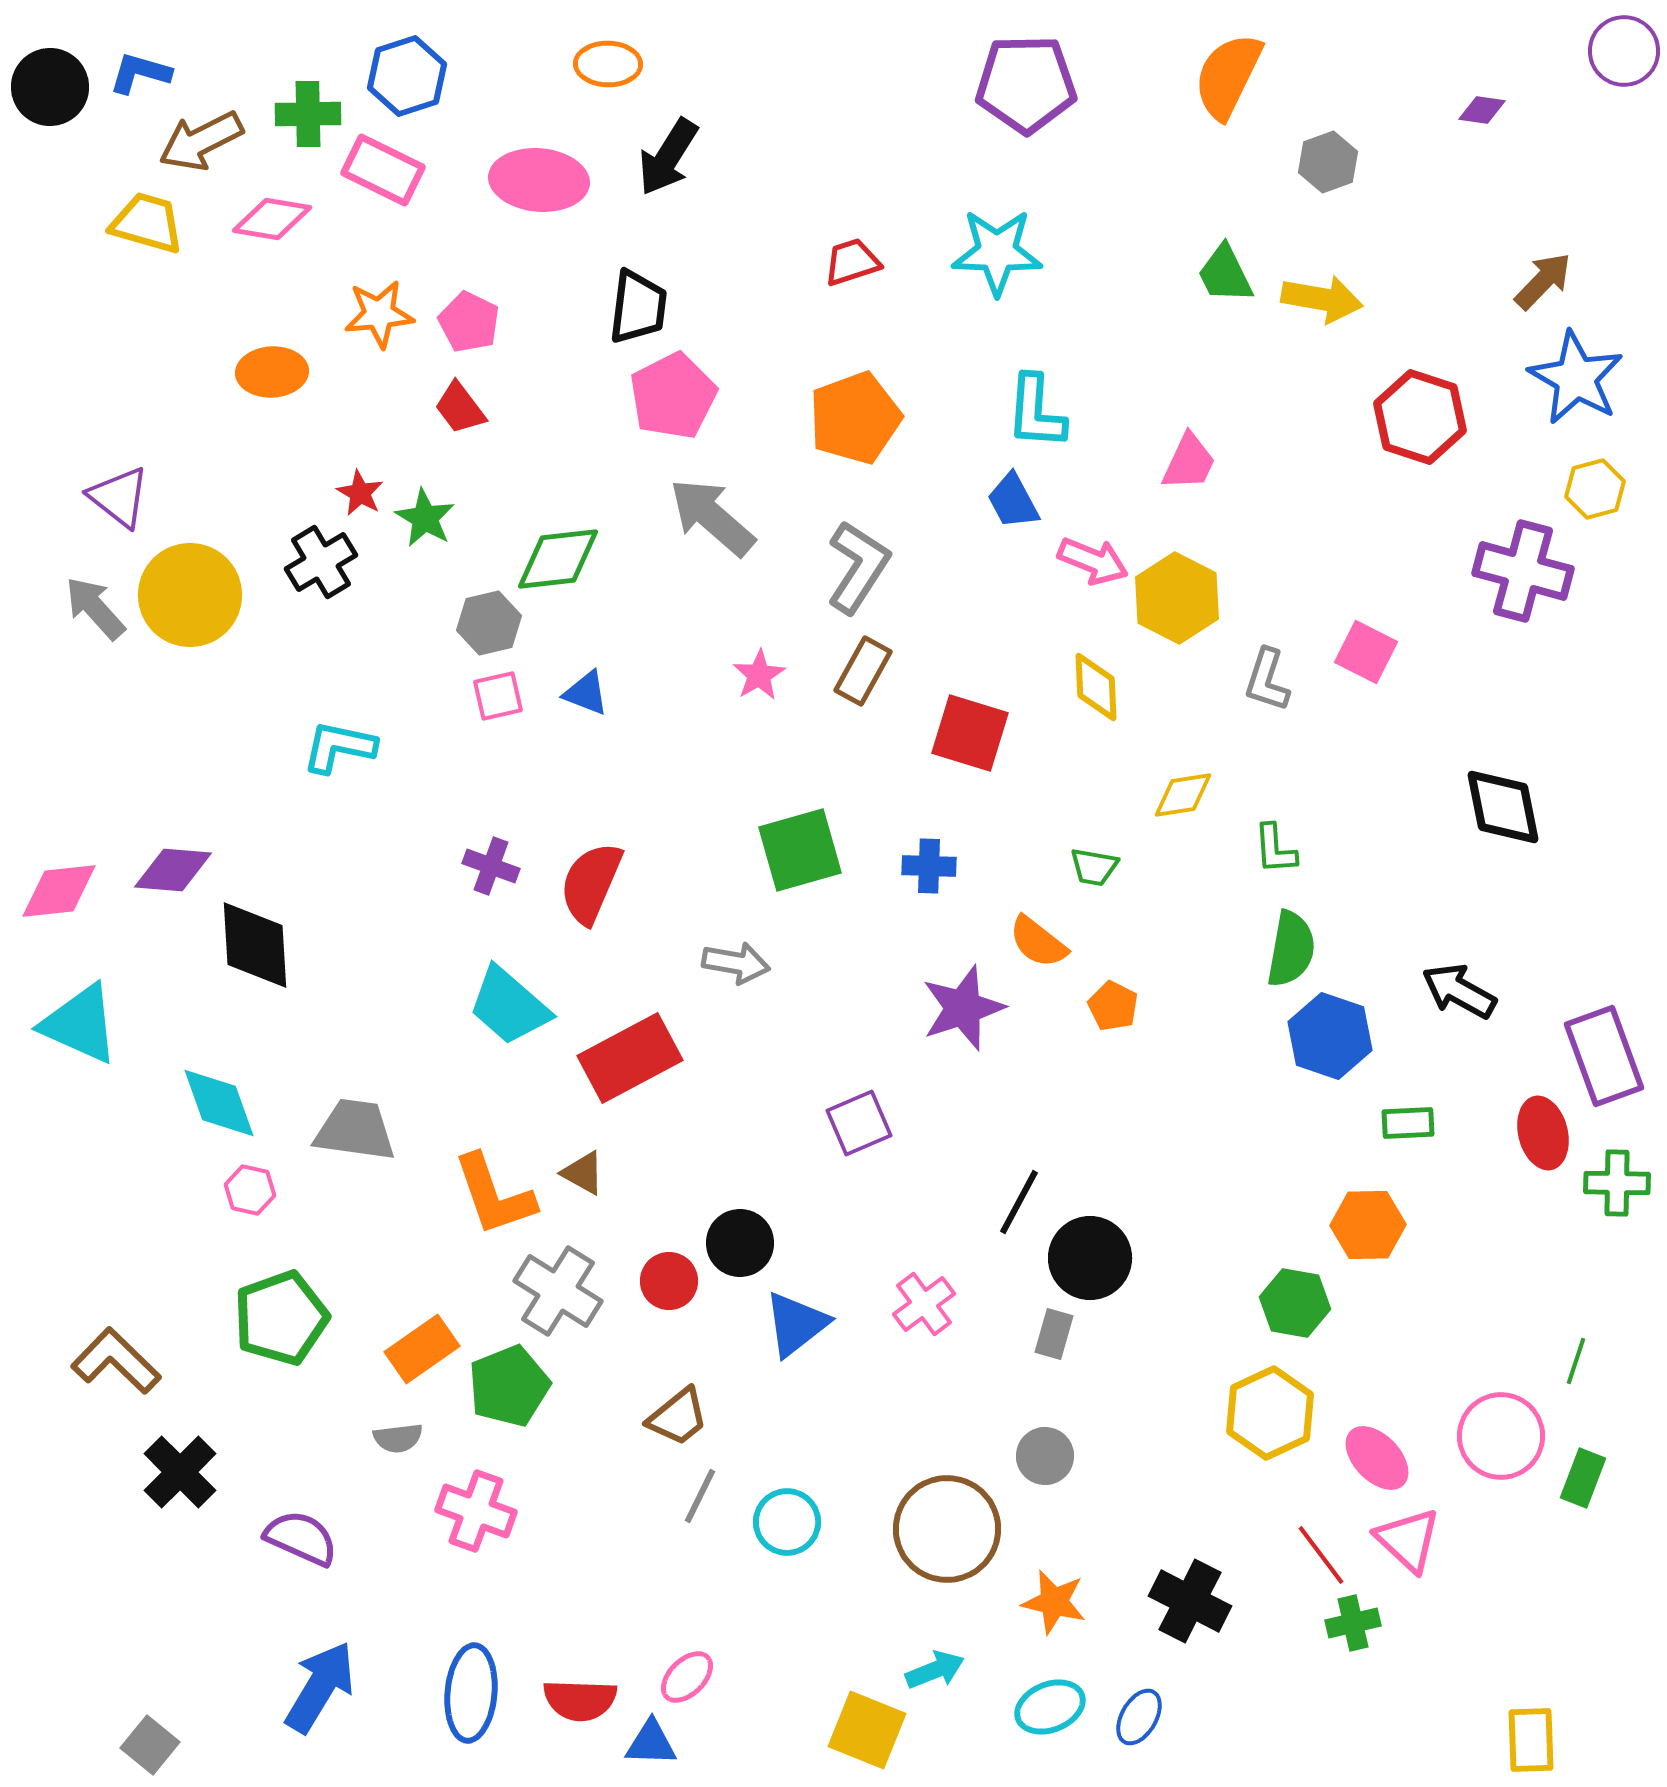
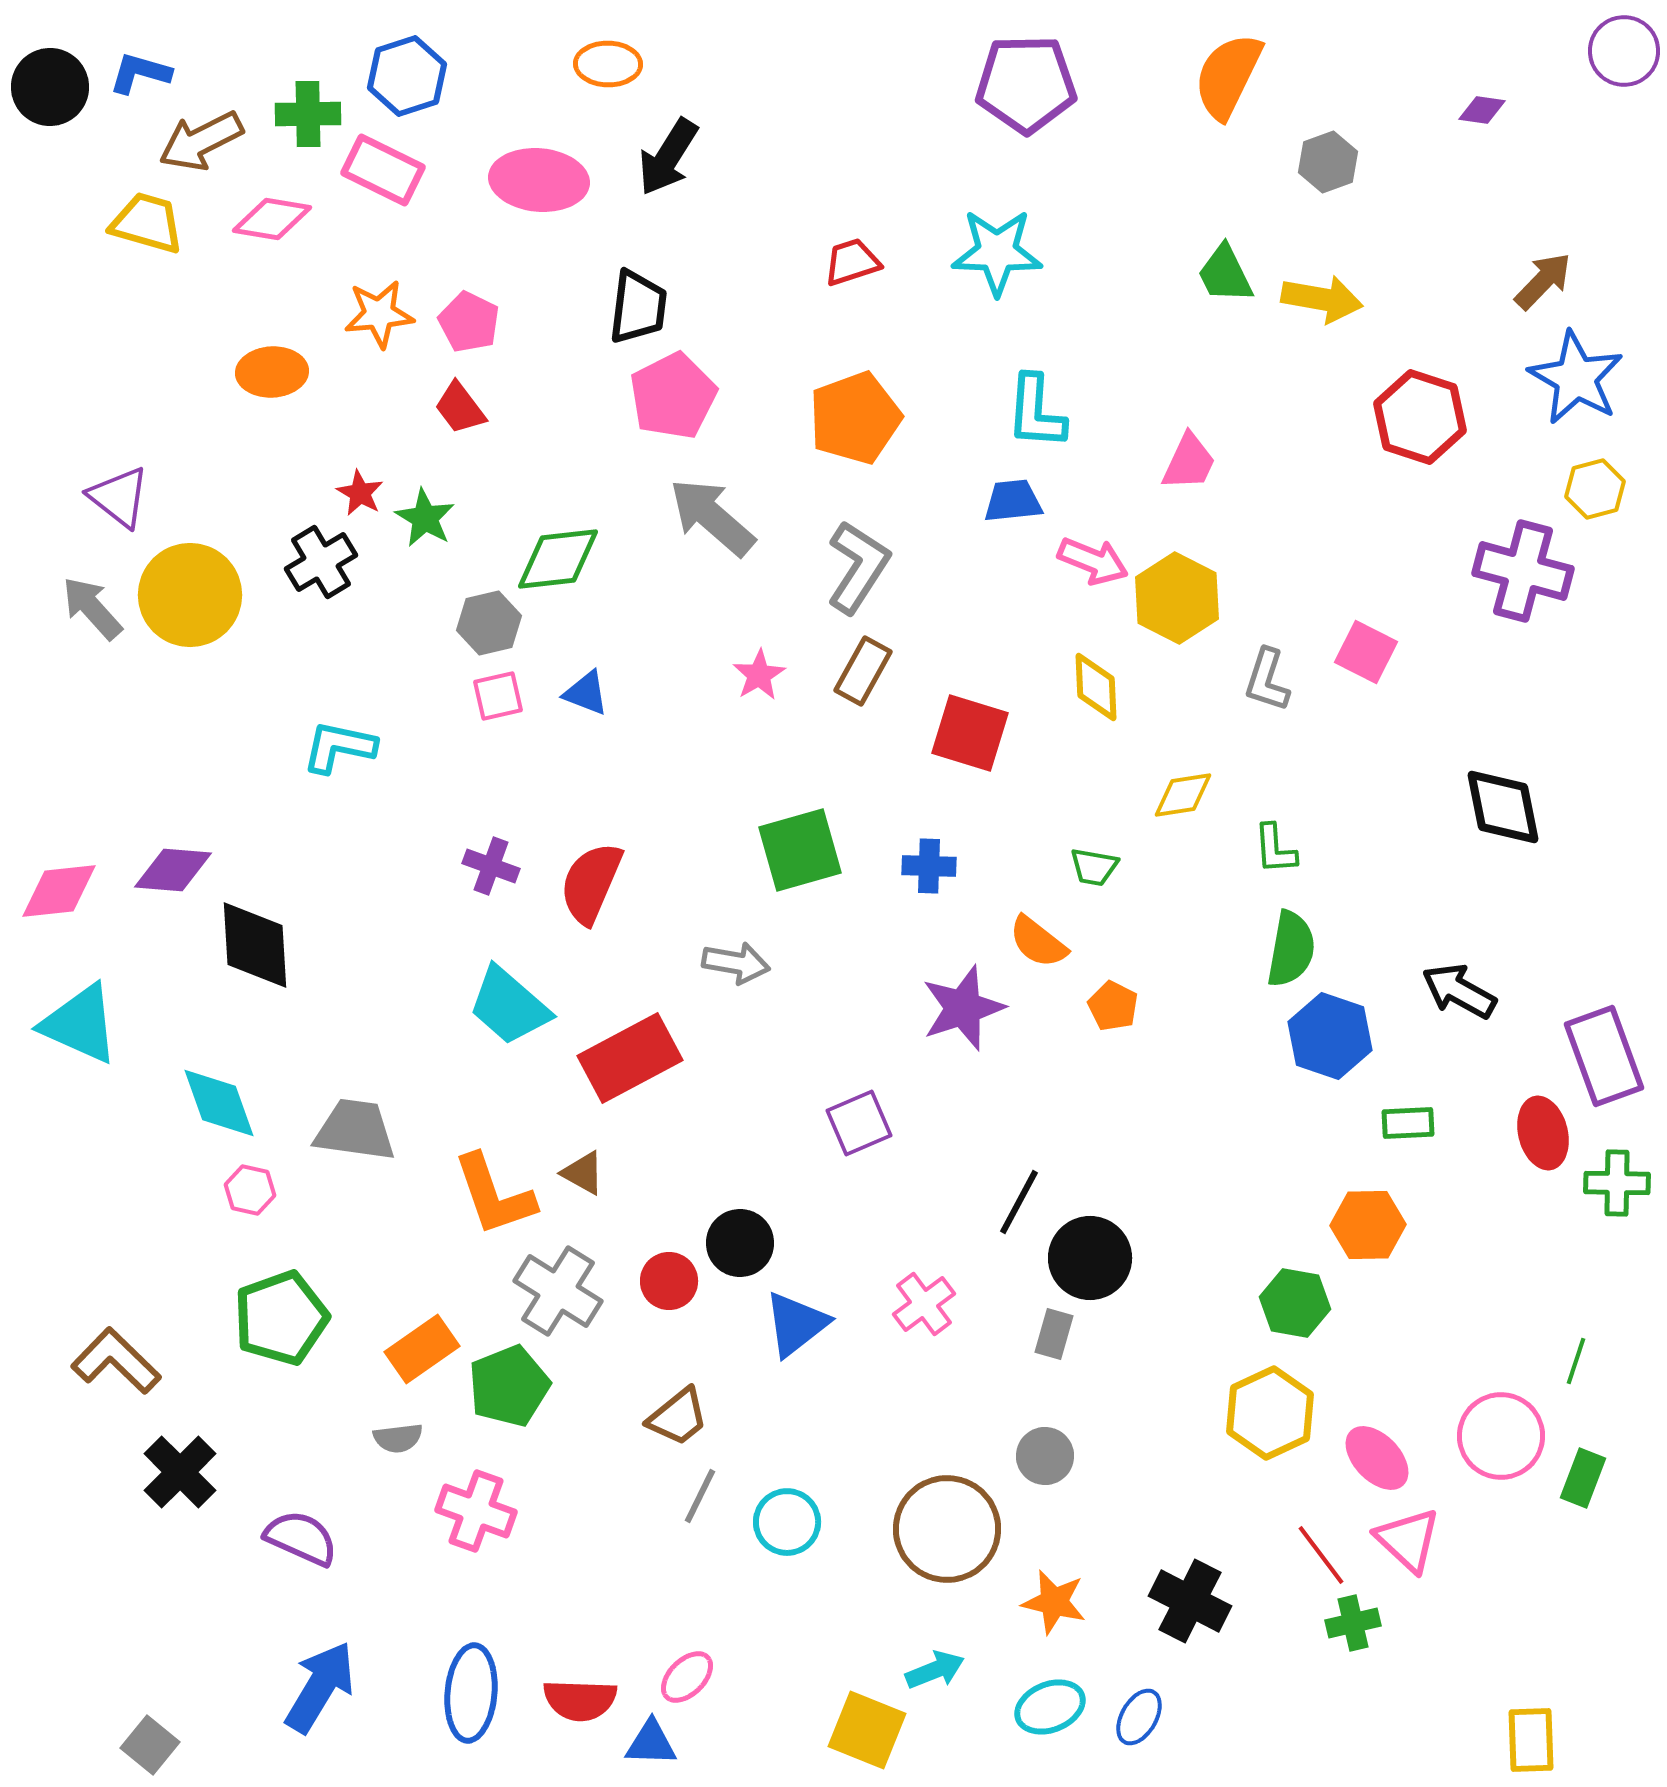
blue trapezoid at (1013, 501): rotated 112 degrees clockwise
gray arrow at (95, 608): moved 3 px left
